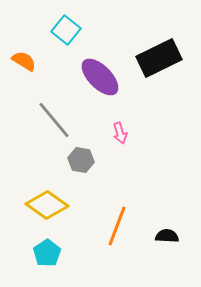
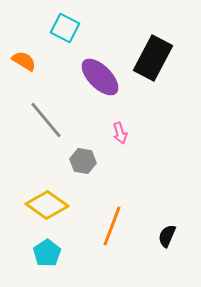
cyan square: moved 1 px left, 2 px up; rotated 12 degrees counterclockwise
black rectangle: moved 6 px left; rotated 36 degrees counterclockwise
gray line: moved 8 px left
gray hexagon: moved 2 px right, 1 px down
orange line: moved 5 px left
black semicircle: rotated 70 degrees counterclockwise
